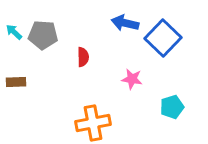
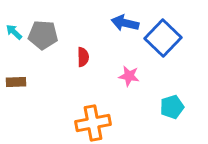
pink star: moved 3 px left, 3 px up
